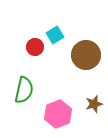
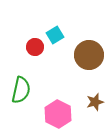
brown circle: moved 3 px right
green semicircle: moved 3 px left
brown star: moved 1 px right, 2 px up
pink hexagon: rotated 12 degrees counterclockwise
